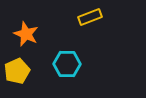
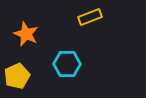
yellow pentagon: moved 5 px down
